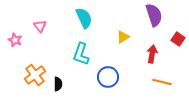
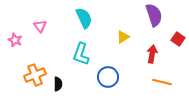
orange cross: rotated 15 degrees clockwise
